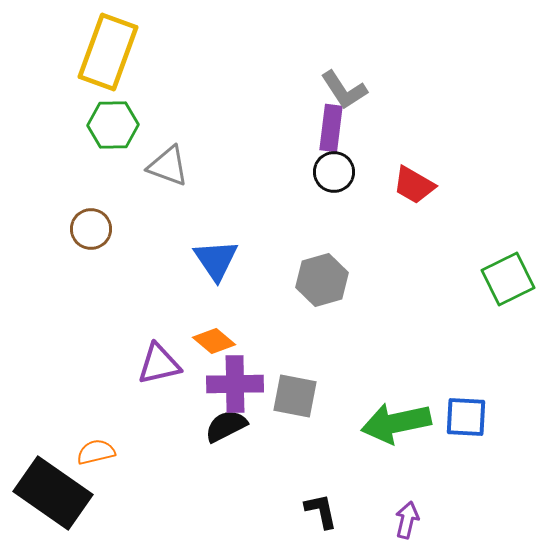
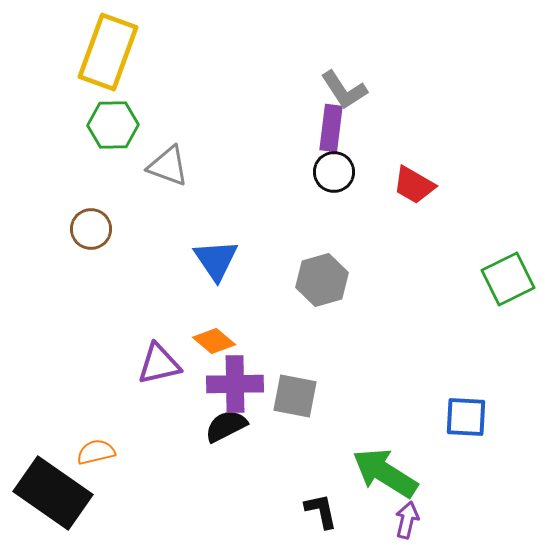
green arrow: moved 11 px left, 50 px down; rotated 44 degrees clockwise
